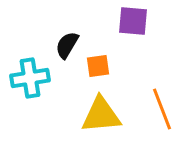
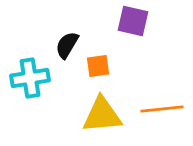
purple square: rotated 8 degrees clockwise
orange line: rotated 75 degrees counterclockwise
yellow triangle: moved 1 px right
